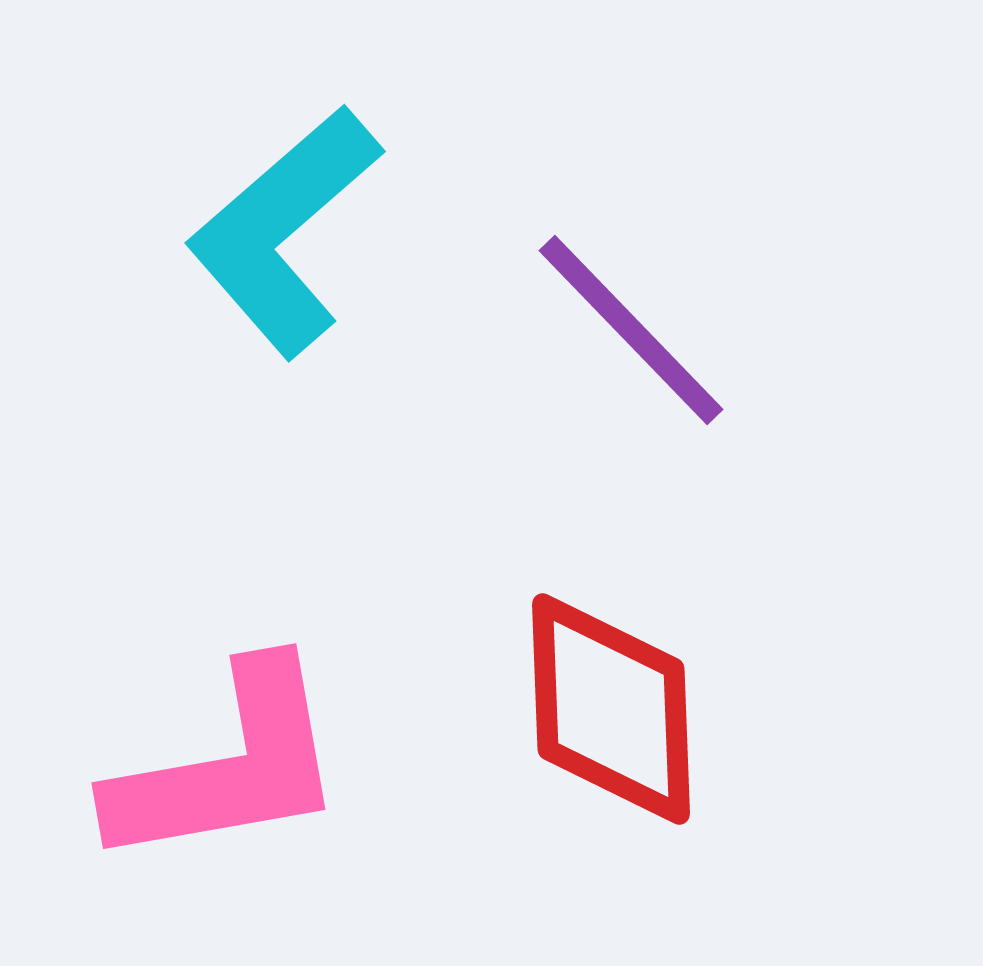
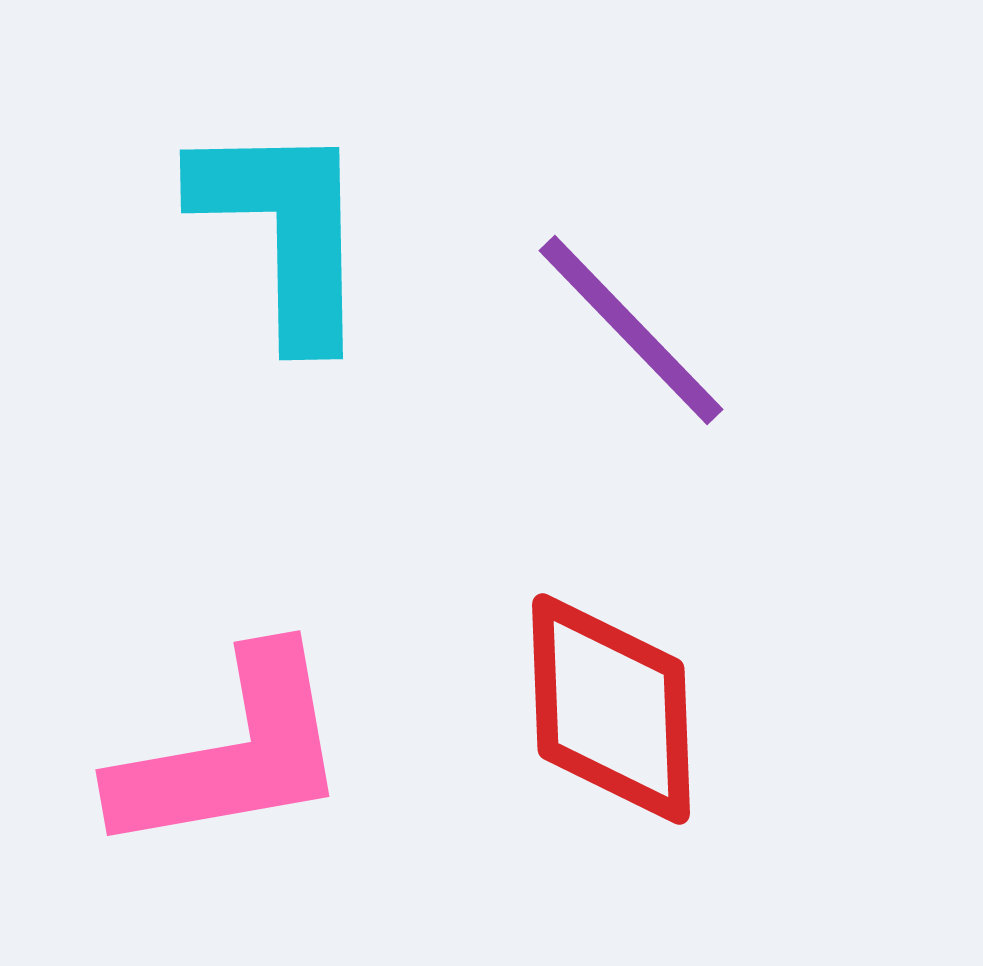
cyan L-shape: rotated 130 degrees clockwise
pink L-shape: moved 4 px right, 13 px up
